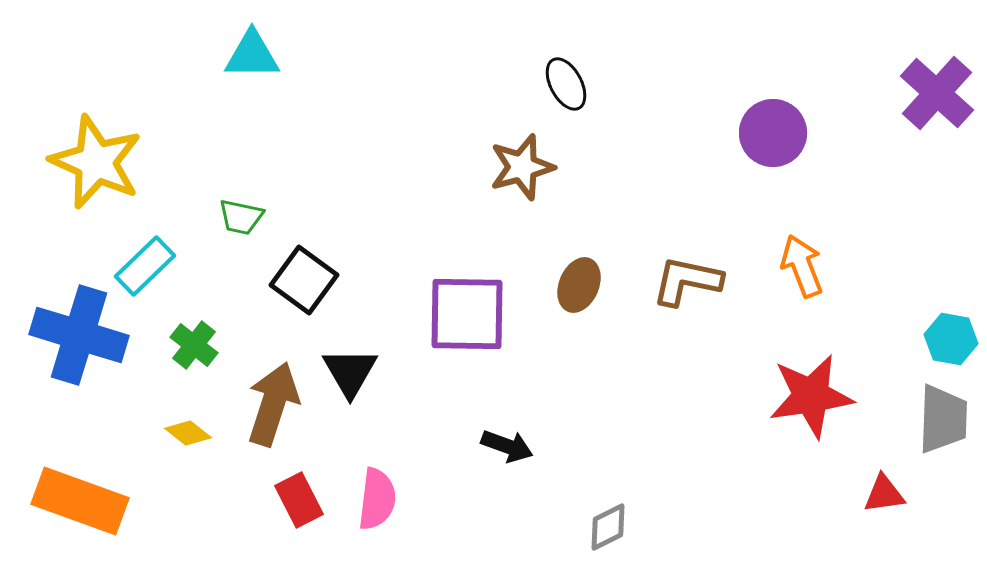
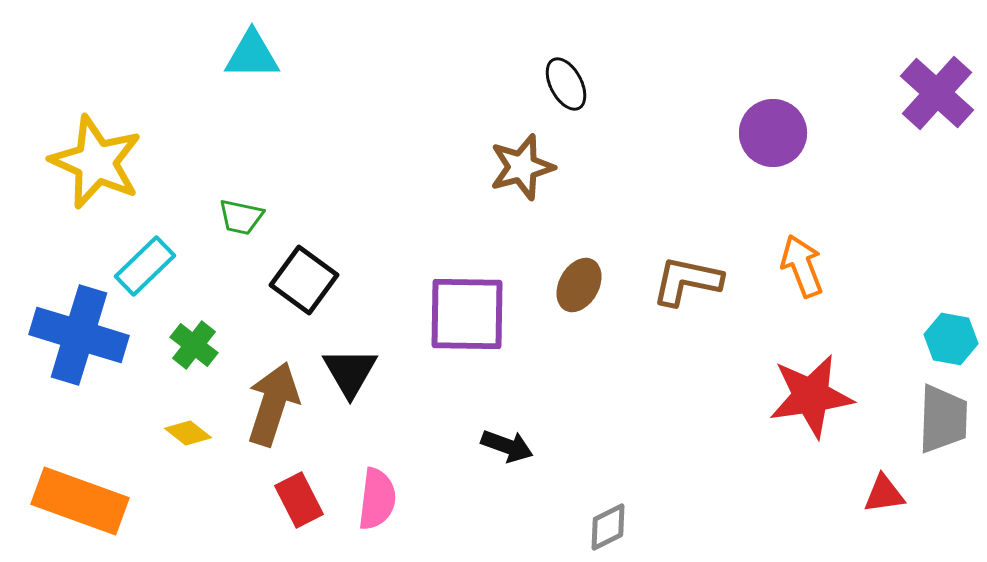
brown ellipse: rotated 6 degrees clockwise
